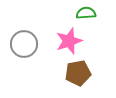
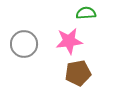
pink star: rotated 12 degrees clockwise
